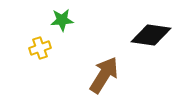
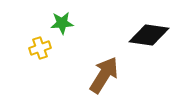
green star: moved 3 px down
black diamond: moved 2 px left
